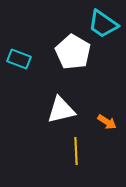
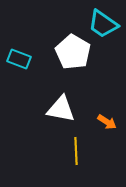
white triangle: moved 1 px up; rotated 24 degrees clockwise
